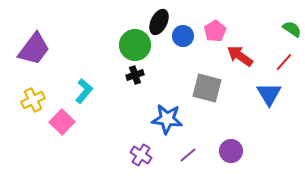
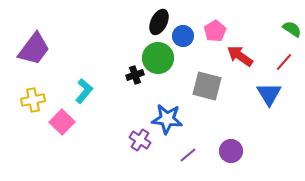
green circle: moved 23 px right, 13 px down
gray square: moved 2 px up
yellow cross: rotated 15 degrees clockwise
purple cross: moved 1 px left, 15 px up
